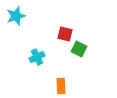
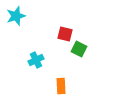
cyan cross: moved 1 px left, 3 px down
